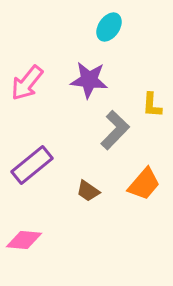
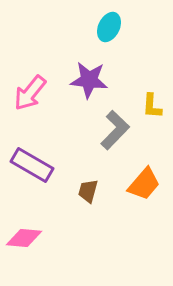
cyan ellipse: rotated 8 degrees counterclockwise
pink arrow: moved 3 px right, 10 px down
yellow L-shape: moved 1 px down
purple rectangle: rotated 69 degrees clockwise
brown trapezoid: rotated 70 degrees clockwise
pink diamond: moved 2 px up
